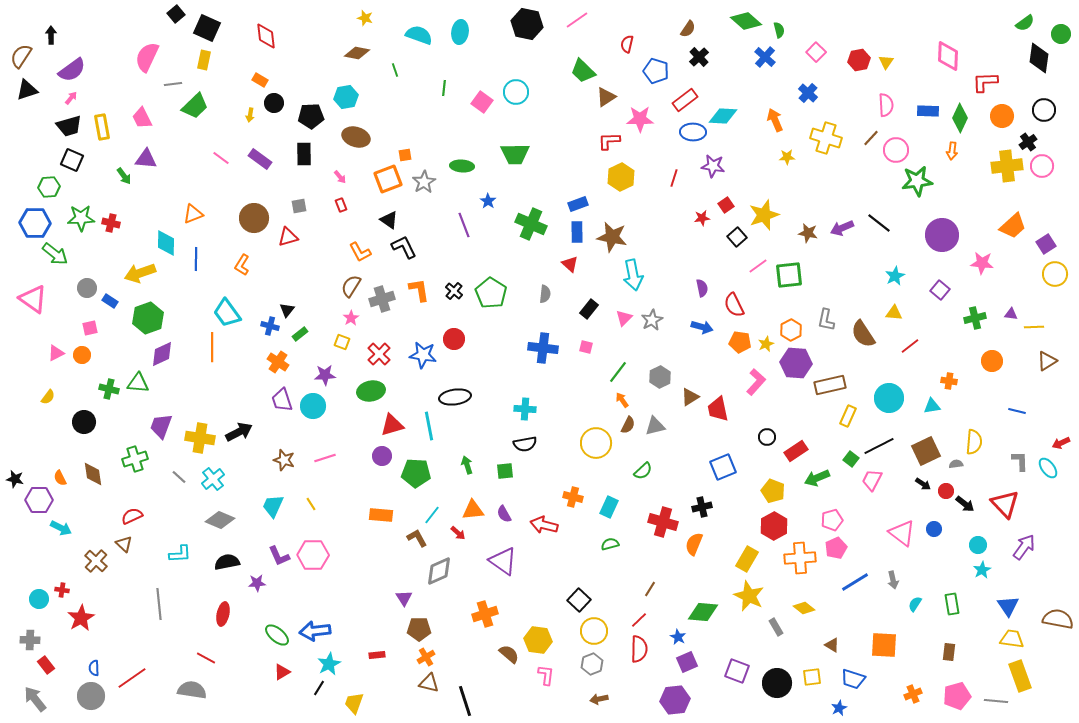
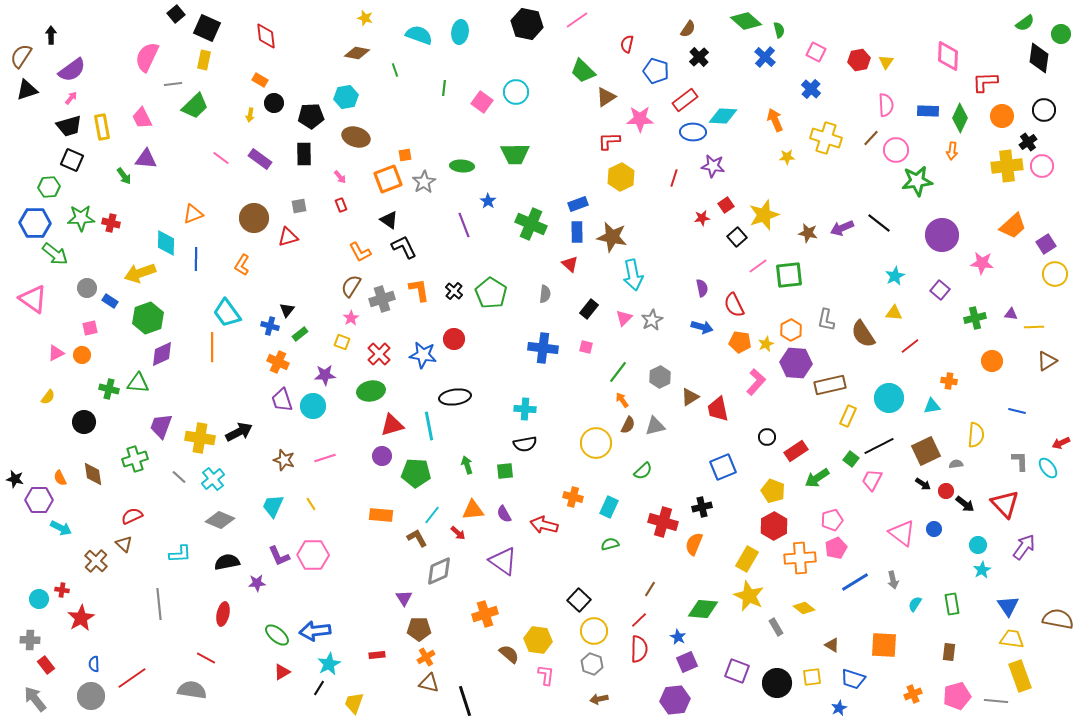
pink square at (816, 52): rotated 18 degrees counterclockwise
blue cross at (808, 93): moved 3 px right, 4 px up
orange cross at (278, 362): rotated 10 degrees counterclockwise
yellow semicircle at (974, 442): moved 2 px right, 7 px up
green arrow at (817, 478): rotated 10 degrees counterclockwise
green diamond at (703, 612): moved 3 px up
gray hexagon at (592, 664): rotated 20 degrees counterclockwise
blue semicircle at (94, 668): moved 4 px up
